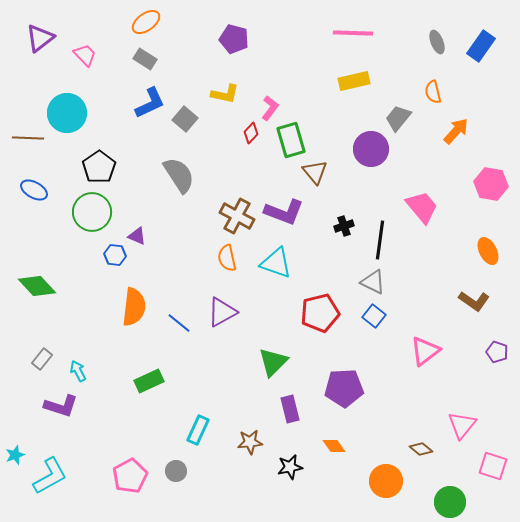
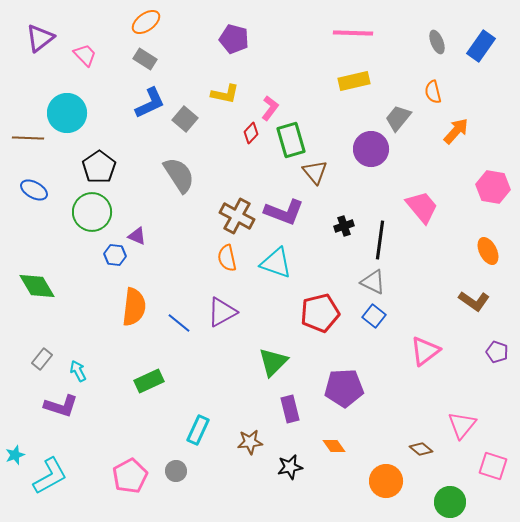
pink hexagon at (491, 184): moved 2 px right, 3 px down
green diamond at (37, 286): rotated 12 degrees clockwise
